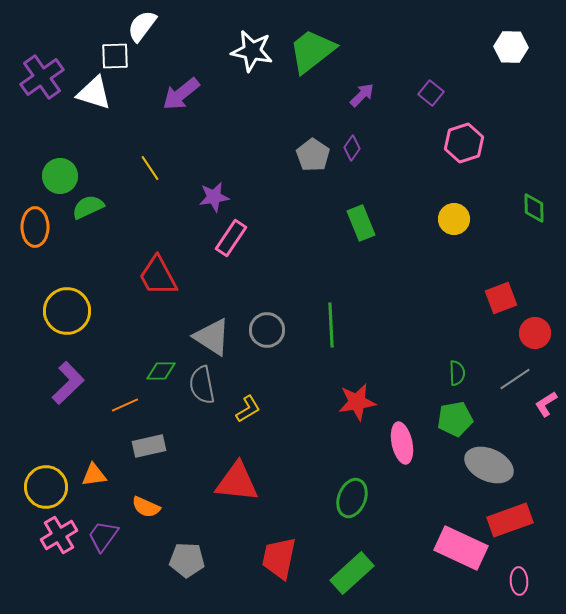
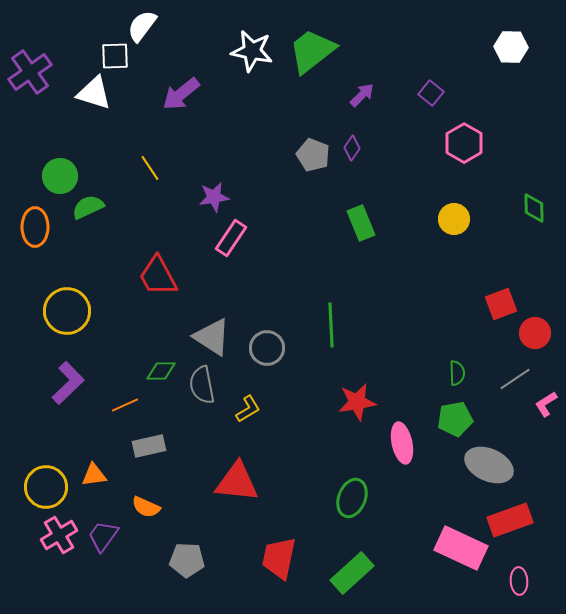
purple cross at (42, 77): moved 12 px left, 5 px up
pink hexagon at (464, 143): rotated 12 degrees counterclockwise
gray pentagon at (313, 155): rotated 12 degrees counterclockwise
red square at (501, 298): moved 6 px down
gray circle at (267, 330): moved 18 px down
